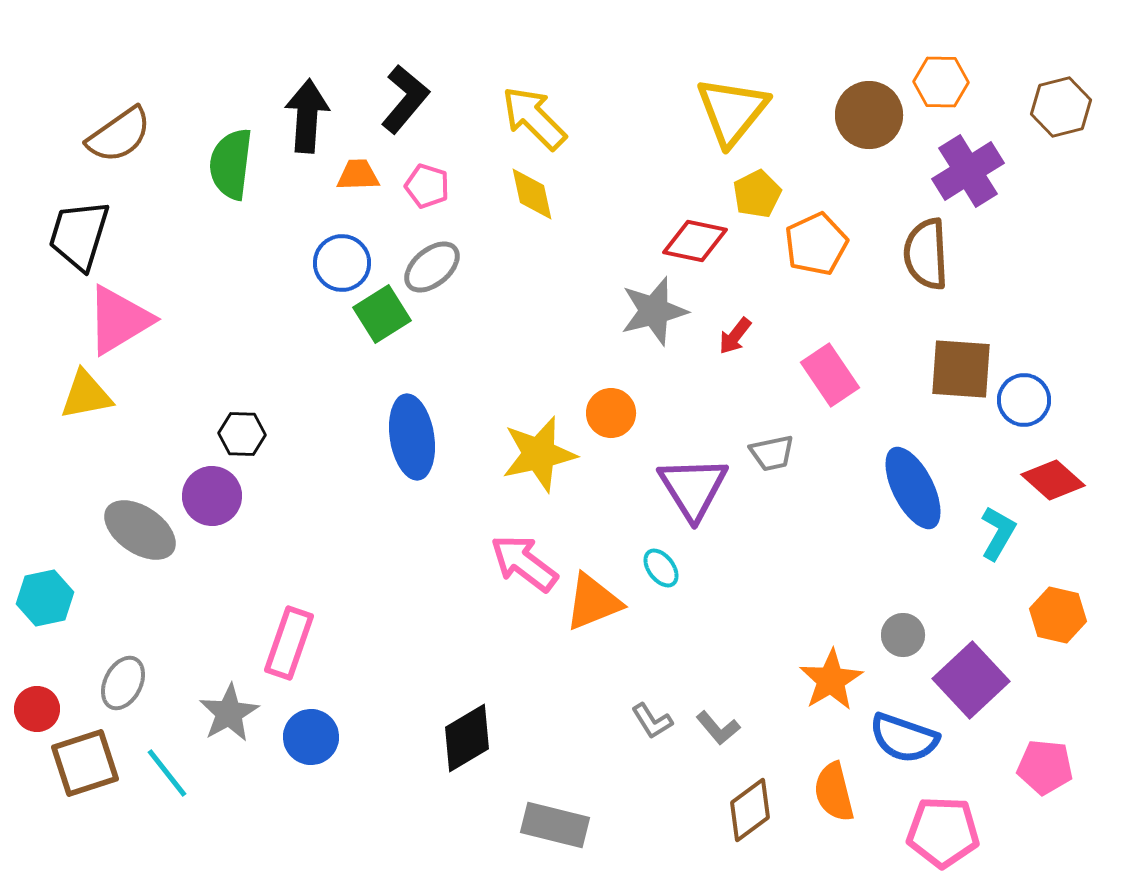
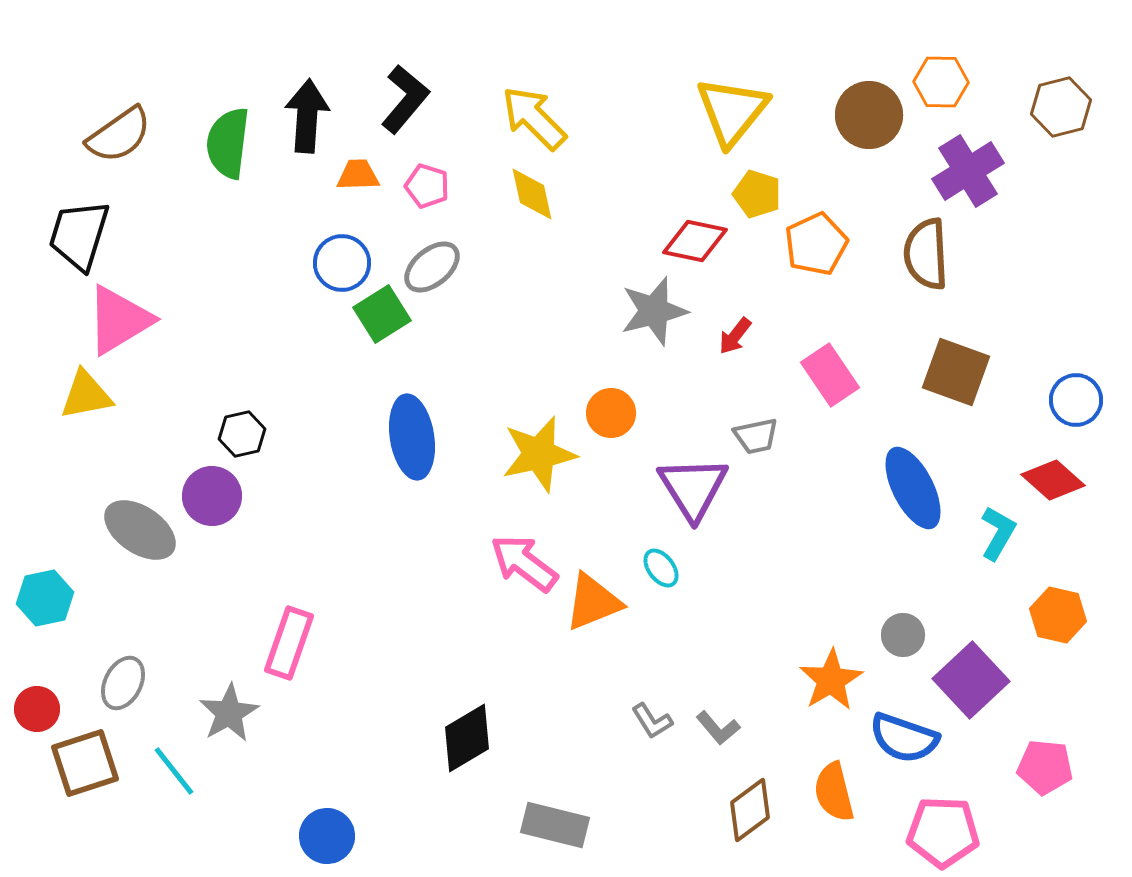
green semicircle at (231, 164): moved 3 px left, 21 px up
yellow pentagon at (757, 194): rotated 27 degrees counterclockwise
brown square at (961, 369): moved 5 px left, 3 px down; rotated 16 degrees clockwise
blue circle at (1024, 400): moved 52 px right
black hexagon at (242, 434): rotated 15 degrees counterclockwise
gray trapezoid at (772, 453): moved 16 px left, 17 px up
blue circle at (311, 737): moved 16 px right, 99 px down
cyan line at (167, 773): moved 7 px right, 2 px up
